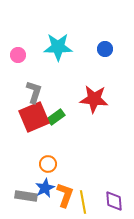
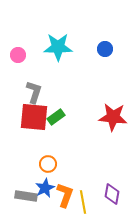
red star: moved 19 px right, 18 px down
red square: rotated 28 degrees clockwise
purple diamond: moved 2 px left, 7 px up; rotated 15 degrees clockwise
